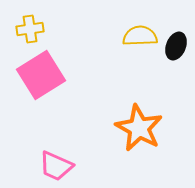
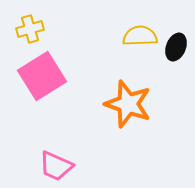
yellow cross: rotated 8 degrees counterclockwise
black ellipse: moved 1 px down
pink square: moved 1 px right, 1 px down
orange star: moved 11 px left, 24 px up; rotated 9 degrees counterclockwise
